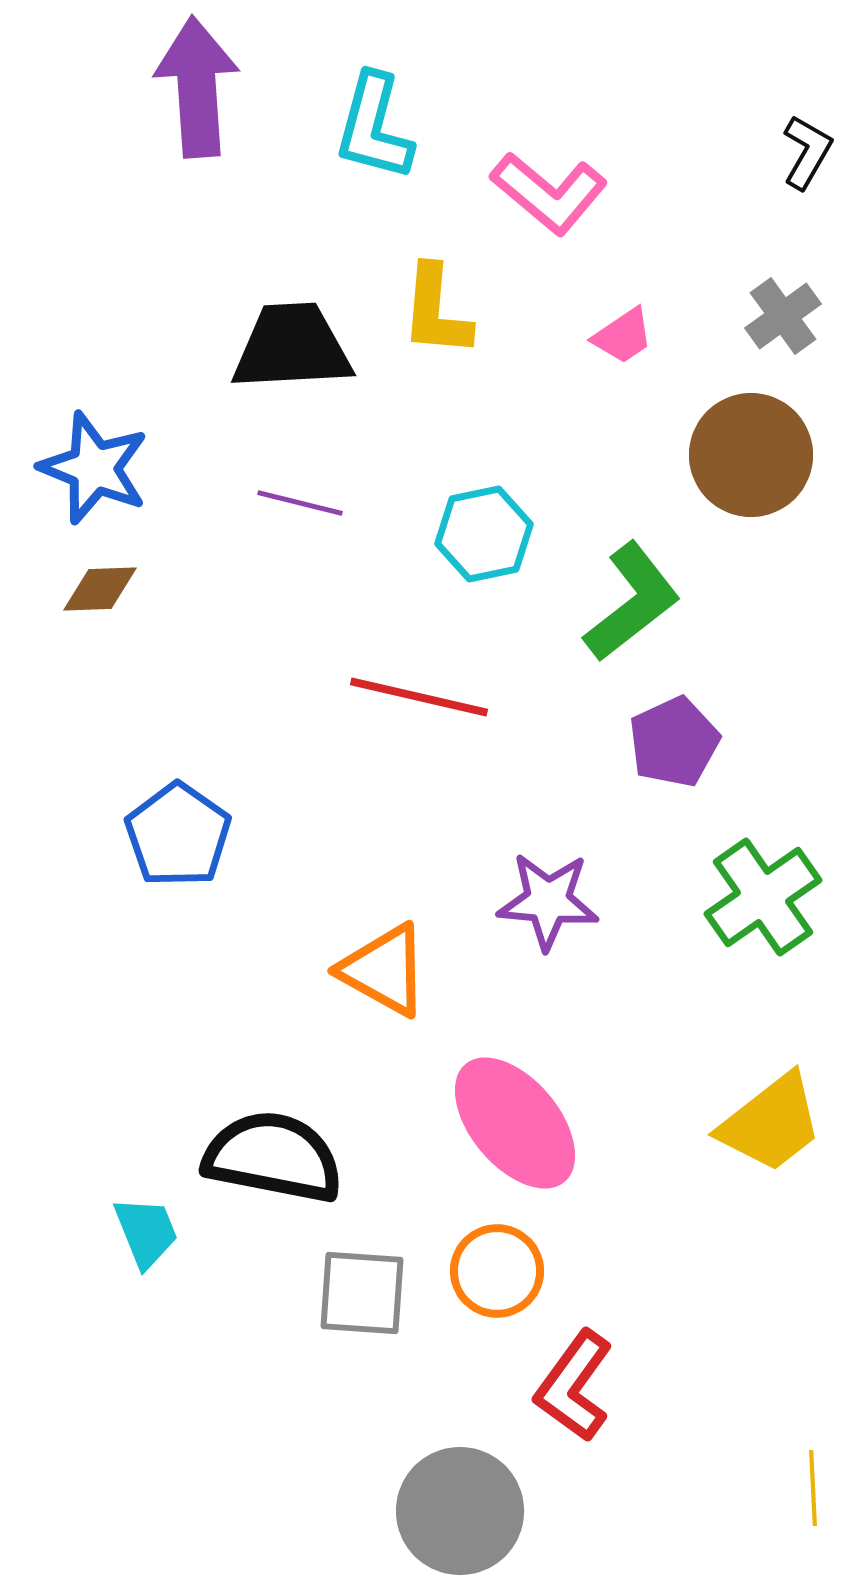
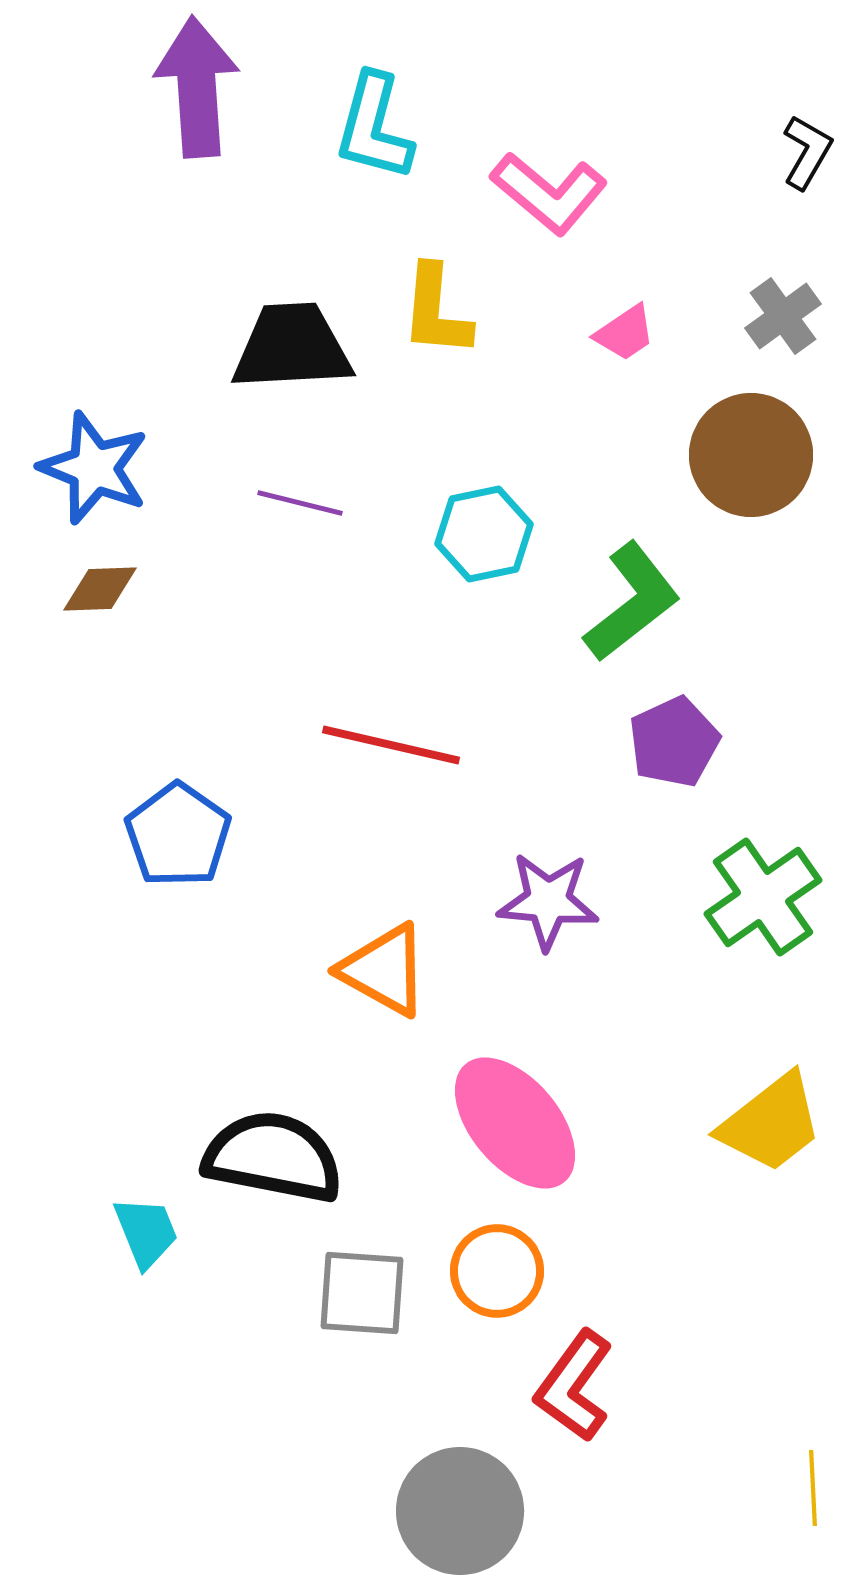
pink trapezoid: moved 2 px right, 3 px up
red line: moved 28 px left, 48 px down
